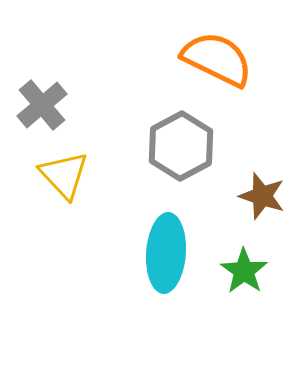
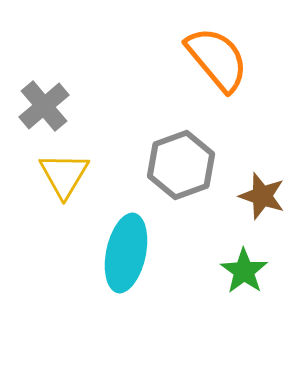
orange semicircle: rotated 24 degrees clockwise
gray cross: moved 2 px right, 1 px down
gray hexagon: moved 19 px down; rotated 8 degrees clockwise
yellow triangle: rotated 14 degrees clockwise
cyan ellipse: moved 40 px left; rotated 8 degrees clockwise
